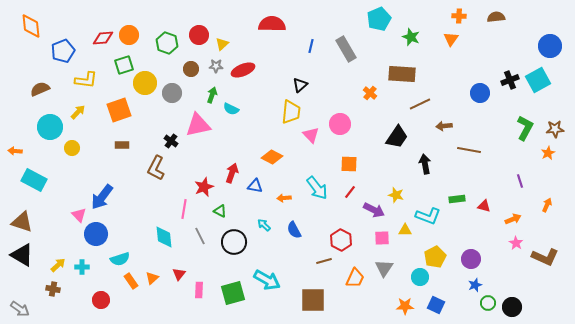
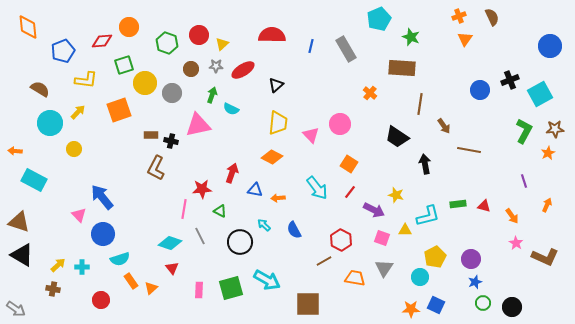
orange cross at (459, 16): rotated 24 degrees counterclockwise
brown semicircle at (496, 17): moved 4 px left; rotated 72 degrees clockwise
red semicircle at (272, 24): moved 11 px down
orange diamond at (31, 26): moved 3 px left, 1 px down
orange circle at (129, 35): moved 8 px up
red diamond at (103, 38): moved 1 px left, 3 px down
orange triangle at (451, 39): moved 14 px right
red ellipse at (243, 70): rotated 10 degrees counterclockwise
brown rectangle at (402, 74): moved 6 px up
cyan square at (538, 80): moved 2 px right, 14 px down
black triangle at (300, 85): moved 24 px left
brown semicircle at (40, 89): rotated 54 degrees clockwise
blue circle at (480, 93): moved 3 px up
brown line at (420, 104): rotated 55 degrees counterclockwise
yellow trapezoid at (291, 112): moved 13 px left, 11 px down
brown arrow at (444, 126): rotated 119 degrees counterclockwise
cyan circle at (50, 127): moved 4 px up
green L-shape at (525, 128): moved 1 px left, 3 px down
black trapezoid at (397, 137): rotated 90 degrees clockwise
black cross at (171, 141): rotated 24 degrees counterclockwise
brown rectangle at (122, 145): moved 29 px right, 10 px up
yellow circle at (72, 148): moved 2 px right, 1 px down
orange square at (349, 164): rotated 30 degrees clockwise
purple line at (520, 181): moved 4 px right
blue triangle at (255, 186): moved 4 px down
red star at (204, 187): moved 2 px left, 2 px down; rotated 18 degrees clockwise
blue arrow at (102, 197): rotated 104 degrees clockwise
orange arrow at (284, 198): moved 6 px left
green rectangle at (457, 199): moved 1 px right, 5 px down
cyan L-shape at (428, 216): rotated 35 degrees counterclockwise
orange arrow at (513, 219): moved 1 px left, 3 px up; rotated 77 degrees clockwise
brown triangle at (22, 222): moved 3 px left
blue circle at (96, 234): moved 7 px right
cyan diamond at (164, 237): moved 6 px right, 6 px down; rotated 65 degrees counterclockwise
pink square at (382, 238): rotated 21 degrees clockwise
black circle at (234, 242): moved 6 px right
brown line at (324, 261): rotated 14 degrees counterclockwise
red triangle at (179, 274): moved 7 px left, 6 px up; rotated 16 degrees counterclockwise
orange triangle at (152, 278): moved 1 px left, 10 px down
orange trapezoid at (355, 278): rotated 105 degrees counterclockwise
blue star at (475, 285): moved 3 px up
green square at (233, 293): moved 2 px left, 5 px up
brown square at (313, 300): moved 5 px left, 4 px down
green circle at (488, 303): moved 5 px left
orange star at (405, 306): moved 6 px right, 3 px down
gray arrow at (20, 309): moved 4 px left
